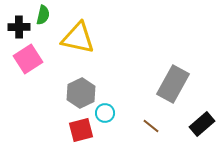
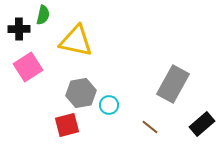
black cross: moved 2 px down
yellow triangle: moved 2 px left, 3 px down
pink square: moved 8 px down
gray hexagon: rotated 16 degrees clockwise
cyan circle: moved 4 px right, 8 px up
brown line: moved 1 px left, 1 px down
red square: moved 14 px left, 5 px up
